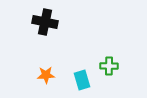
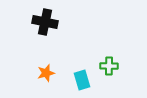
orange star: moved 2 px up; rotated 12 degrees counterclockwise
